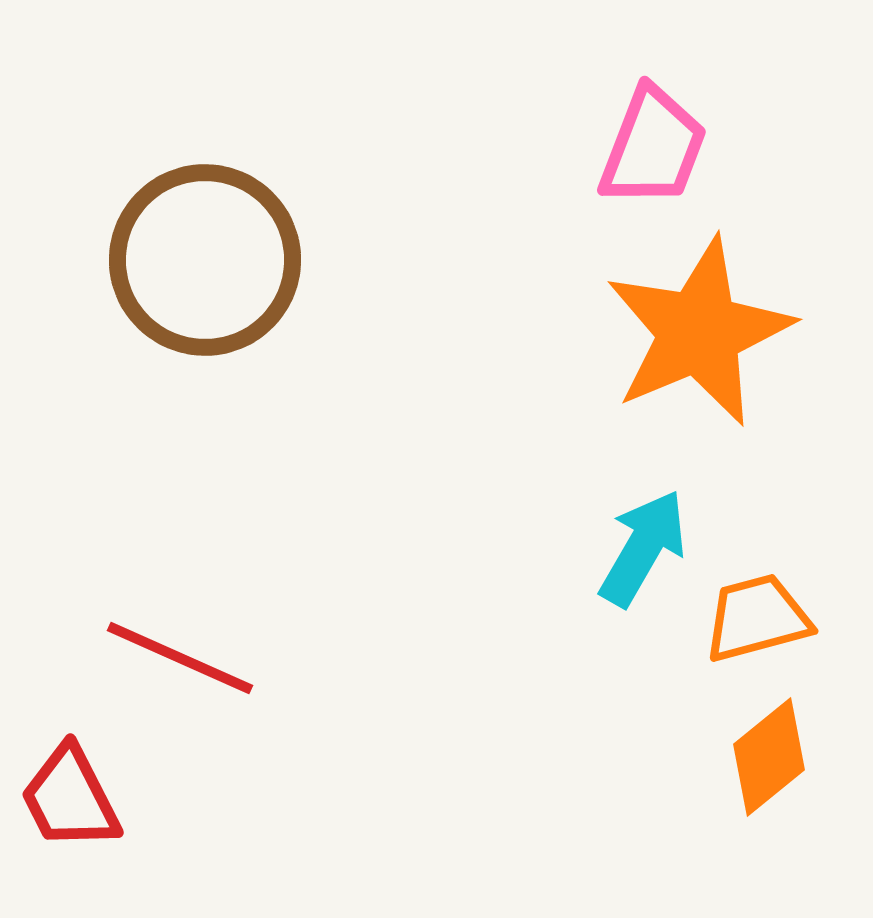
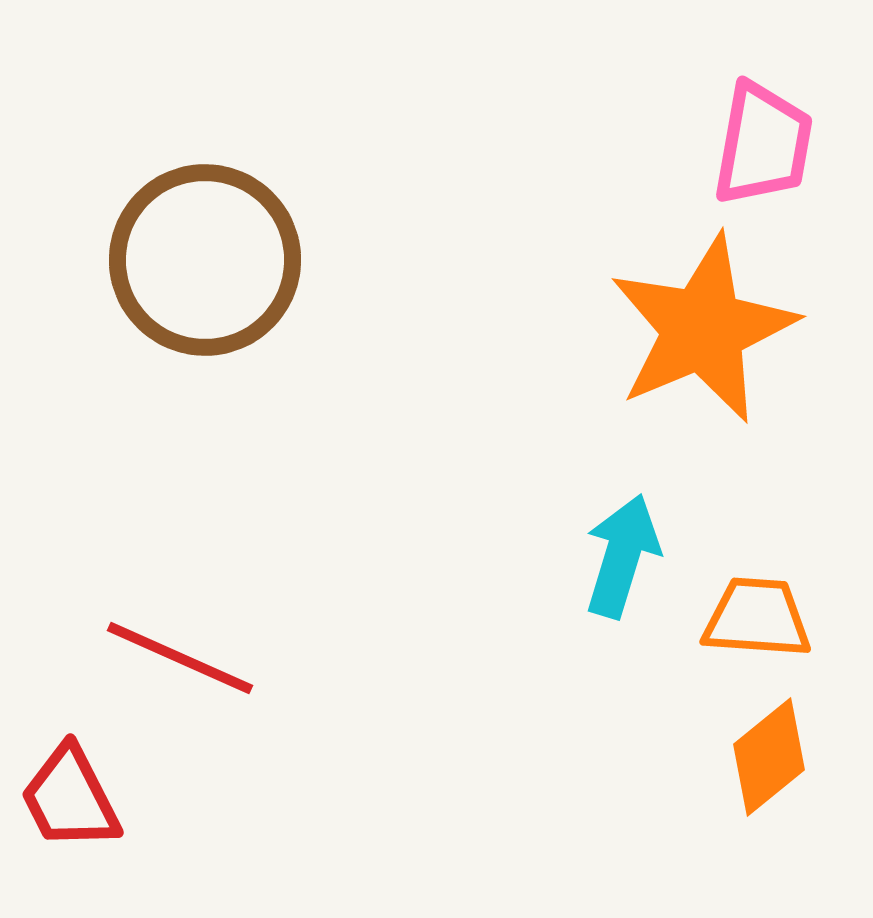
pink trapezoid: moved 110 px right, 3 px up; rotated 11 degrees counterclockwise
orange star: moved 4 px right, 3 px up
cyan arrow: moved 21 px left, 8 px down; rotated 13 degrees counterclockwise
orange trapezoid: rotated 19 degrees clockwise
